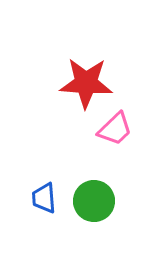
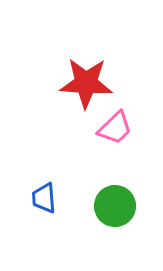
pink trapezoid: moved 1 px up
green circle: moved 21 px right, 5 px down
